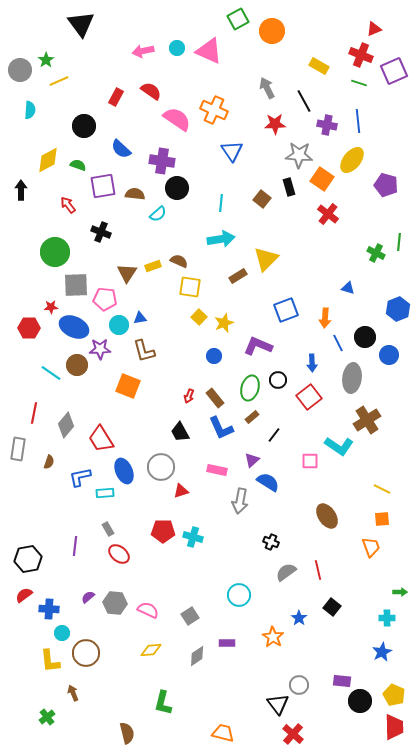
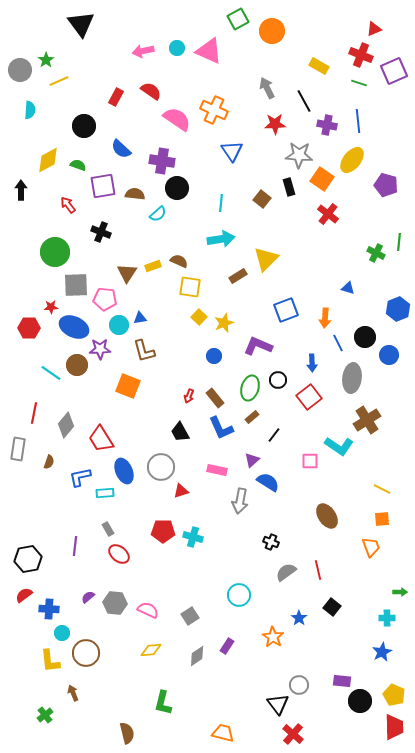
purple rectangle at (227, 643): moved 3 px down; rotated 56 degrees counterclockwise
green cross at (47, 717): moved 2 px left, 2 px up
